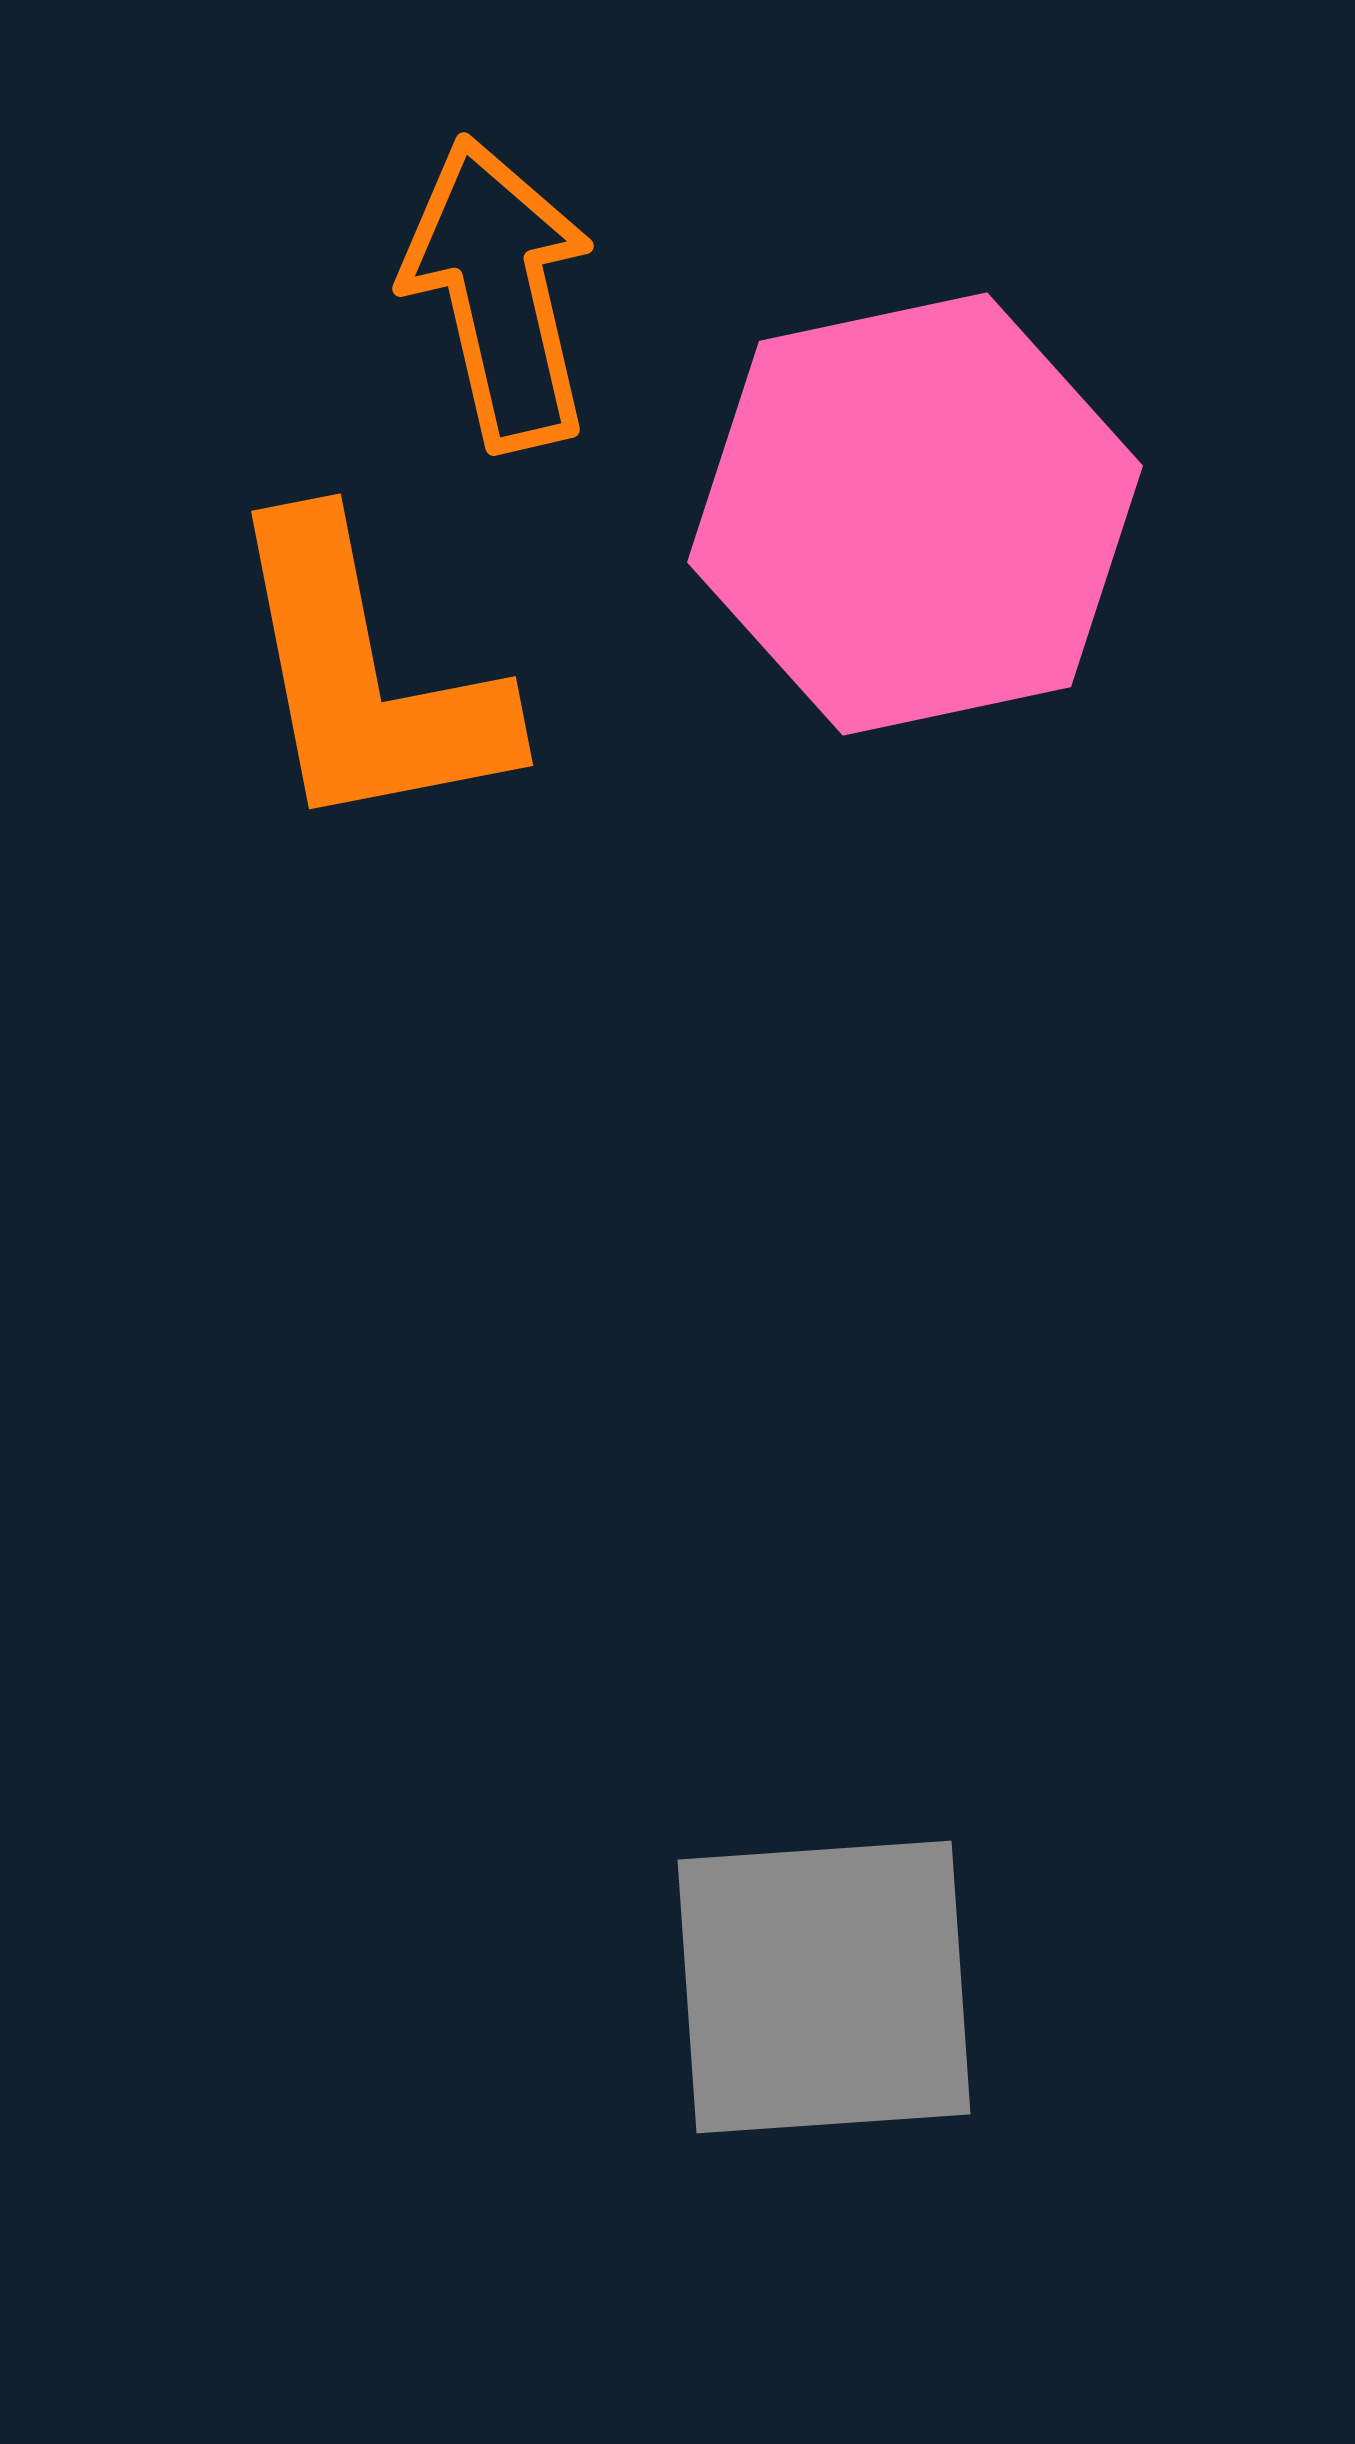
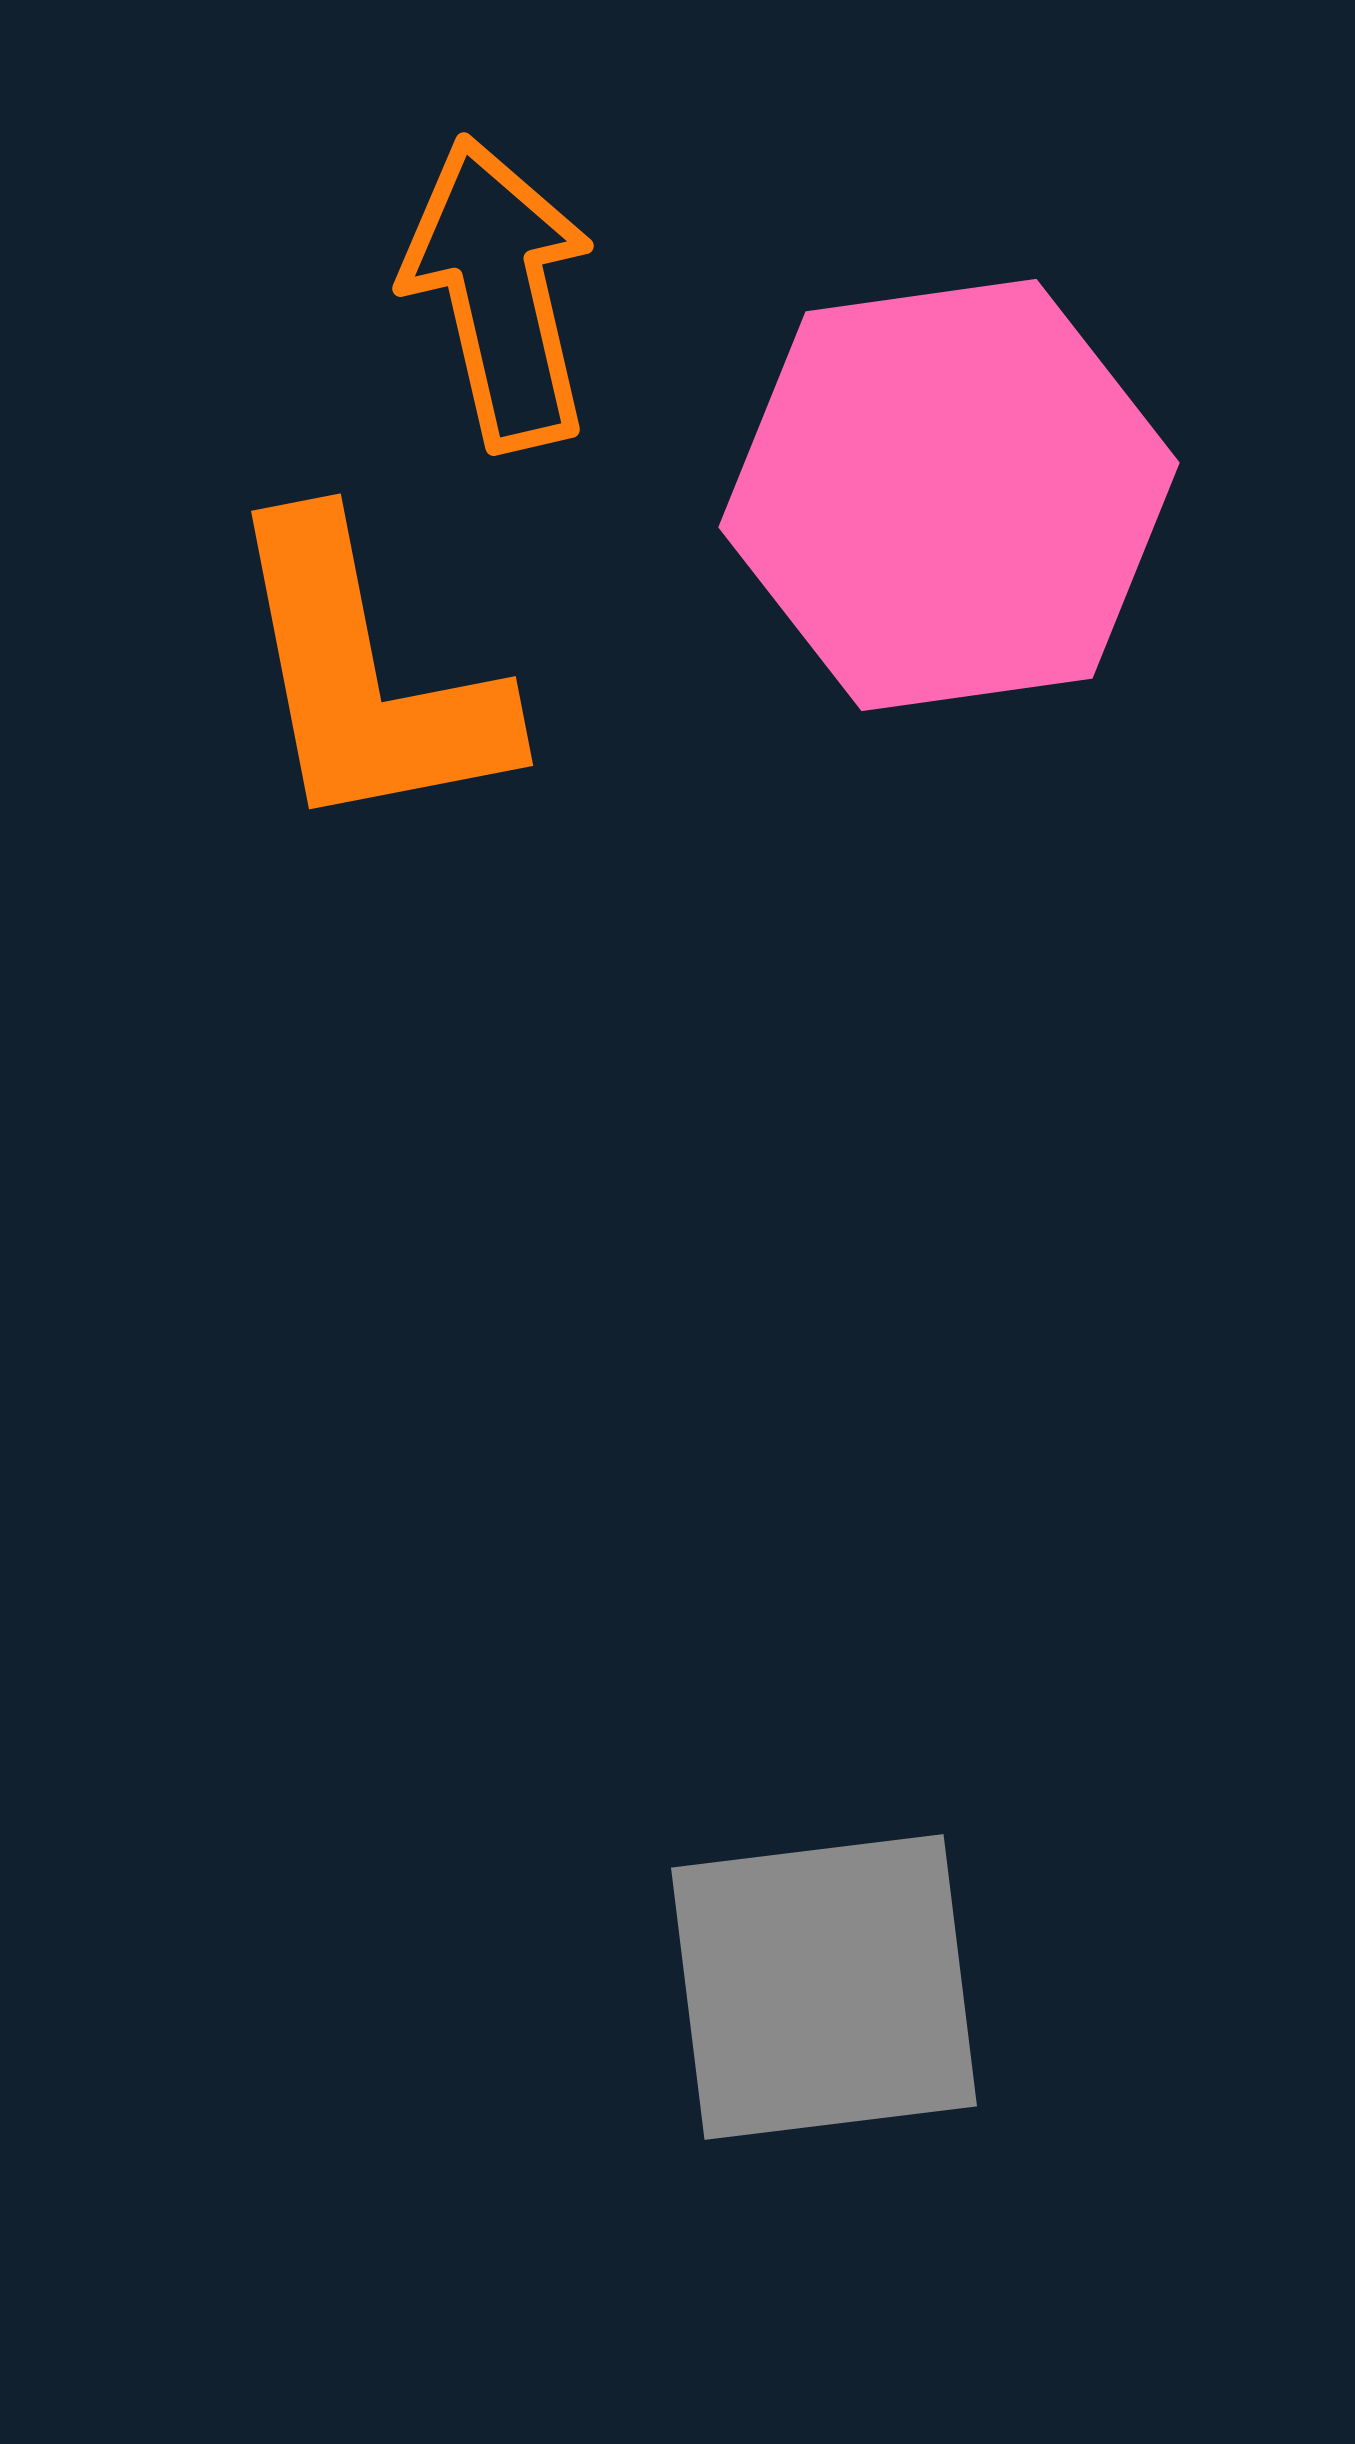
pink hexagon: moved 34 px right, 19 px up; rotated 4 degrees clockwise
gray square: rotated 3 degrees counterclockwise
